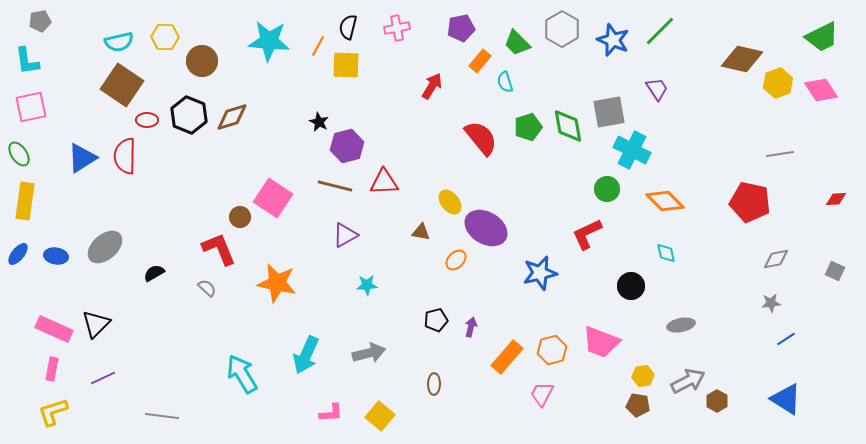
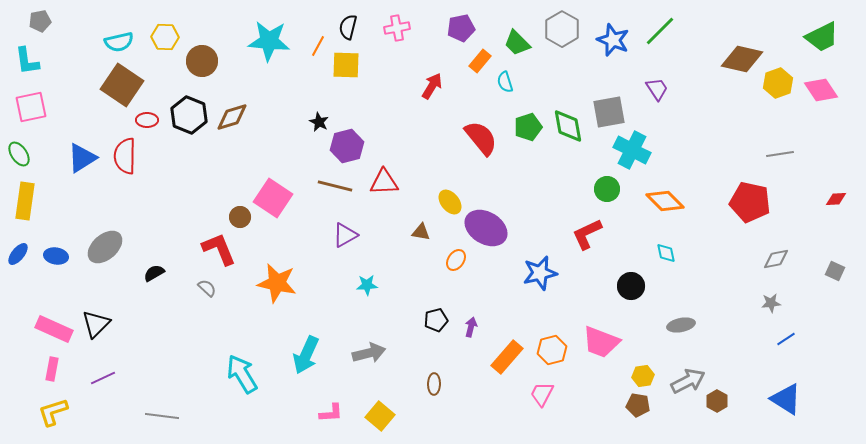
orange ellipse at (456, 260): rotated 10 degrees counterclockwise
